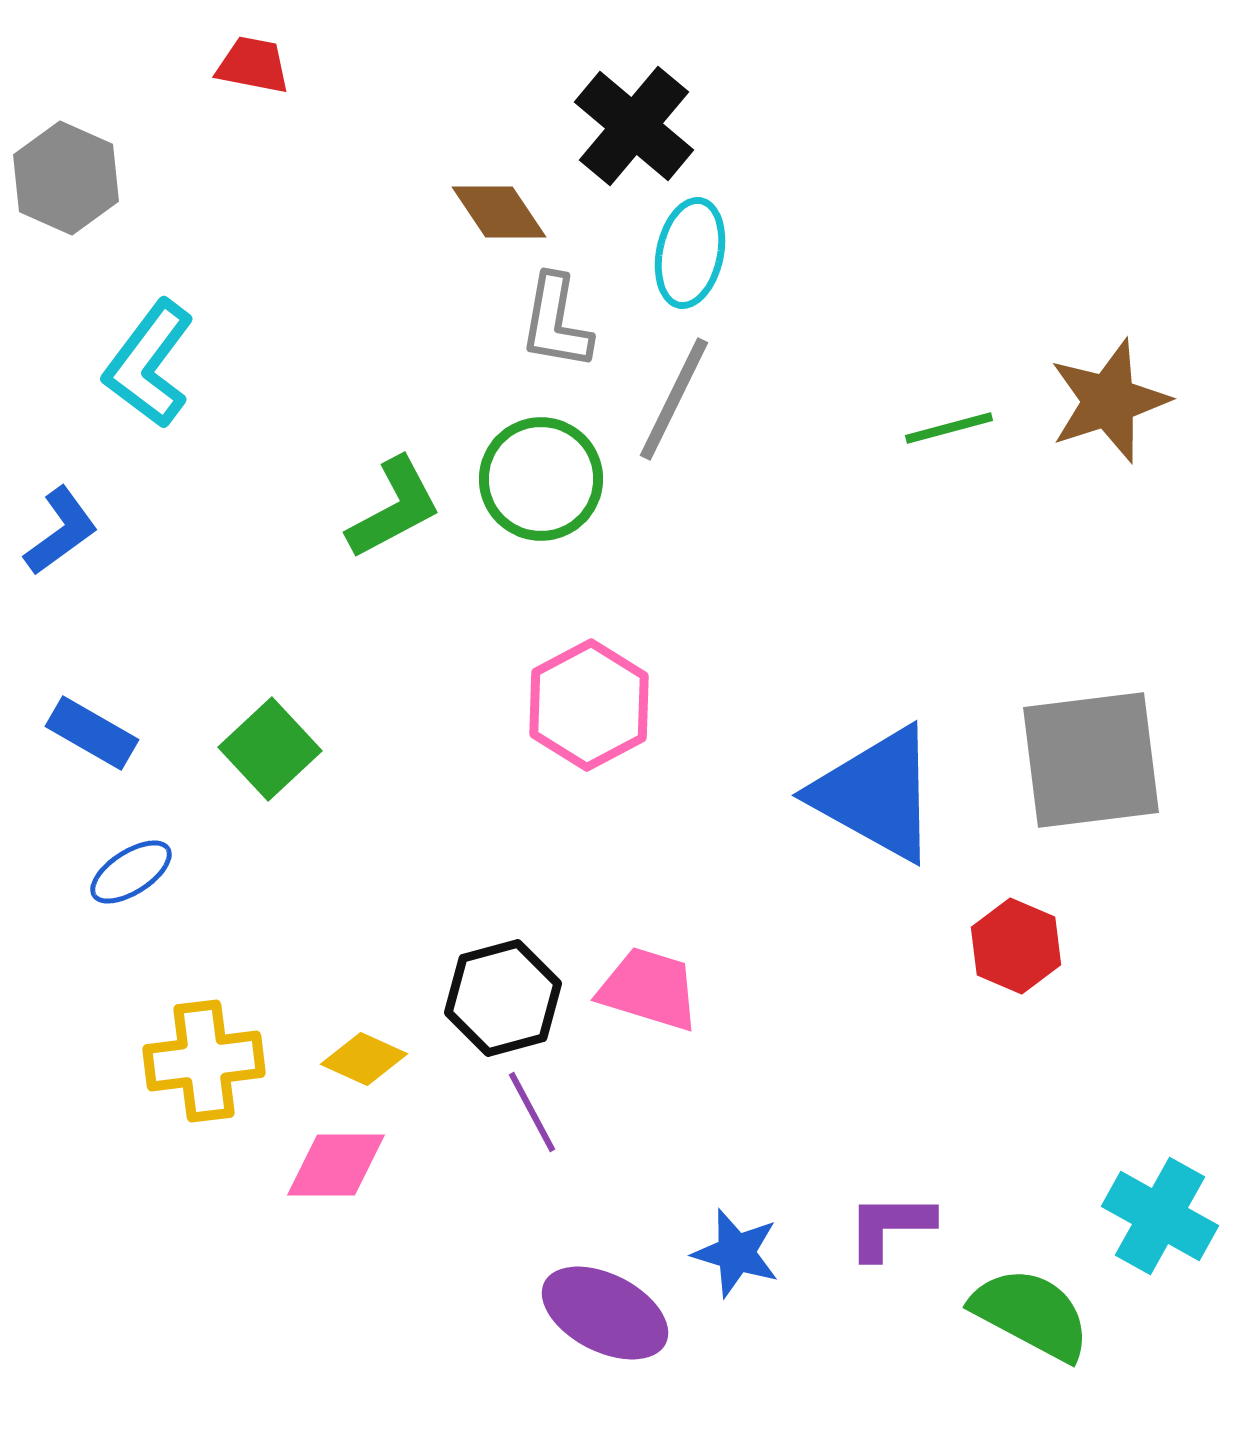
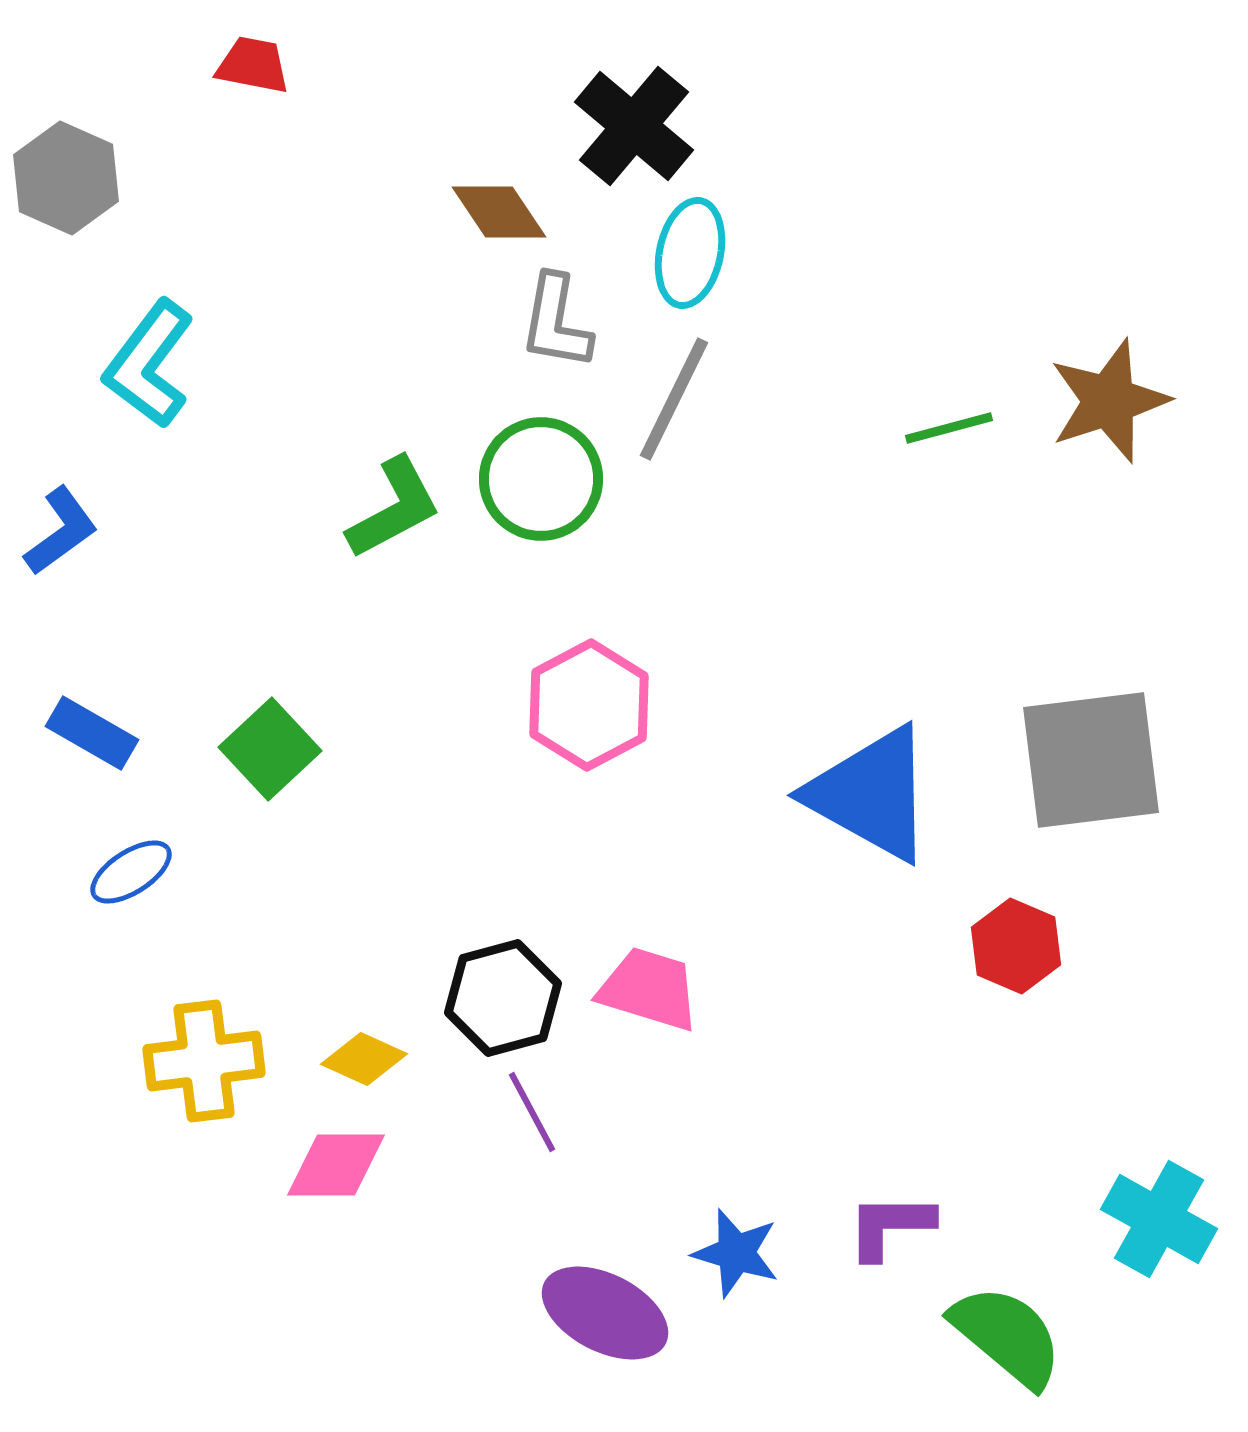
blue triangle: moved 5 px left
cyan cross: moved 1 px left, 3 px down
green semicircle: moved 24 px left, 22 px down; rotated 12 degrees clockwise
